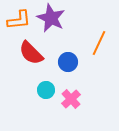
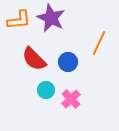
red semicircle: moved 3 px right, 6 px down
